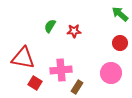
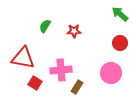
green semicircle: moved 5 px left
